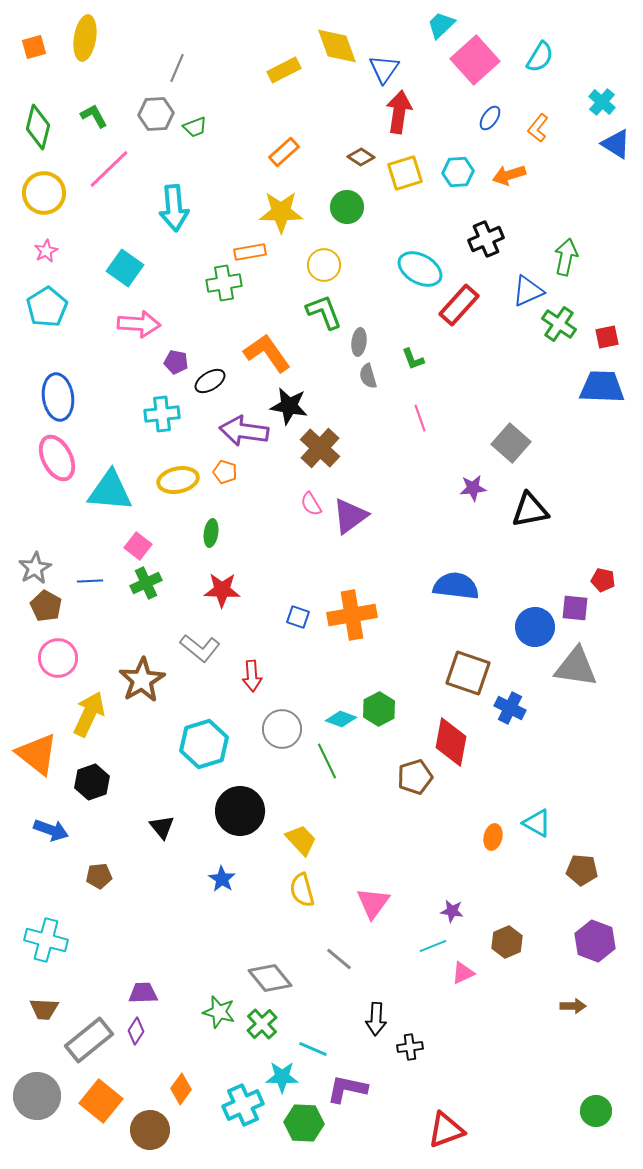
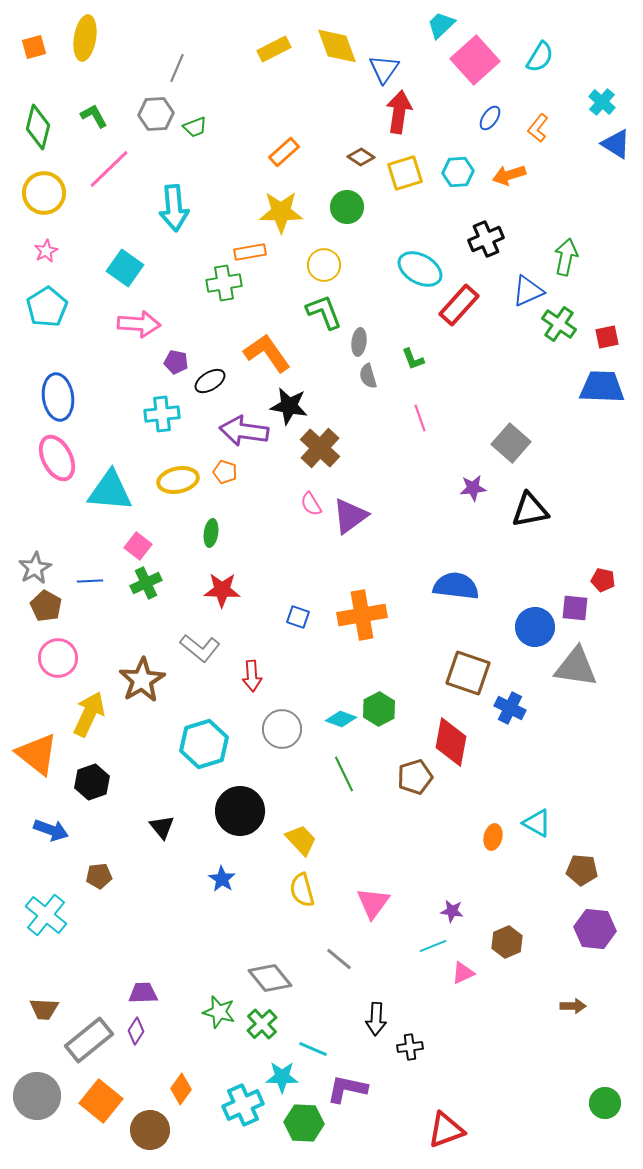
yellow rectangle at (284, 70): moved 10 px left, 21 px up
orange cross at (352, 615): moved 10 px right
green line at (327, 761): moved 17 px right, 13 px down
cyan cross at (46, 940): moved 25 px up; rotated 24 degrees clockwise
purple hexagon at (595, 941): moved 12 px up; rotated 15 degrees counterclockwise
green circle at (596, 1111): moved 9 px right, 8 px up
